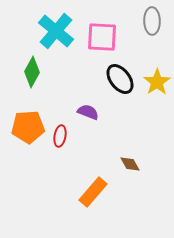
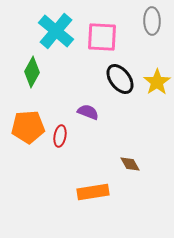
orange rectangle: rotated 40 degrees clockwise
